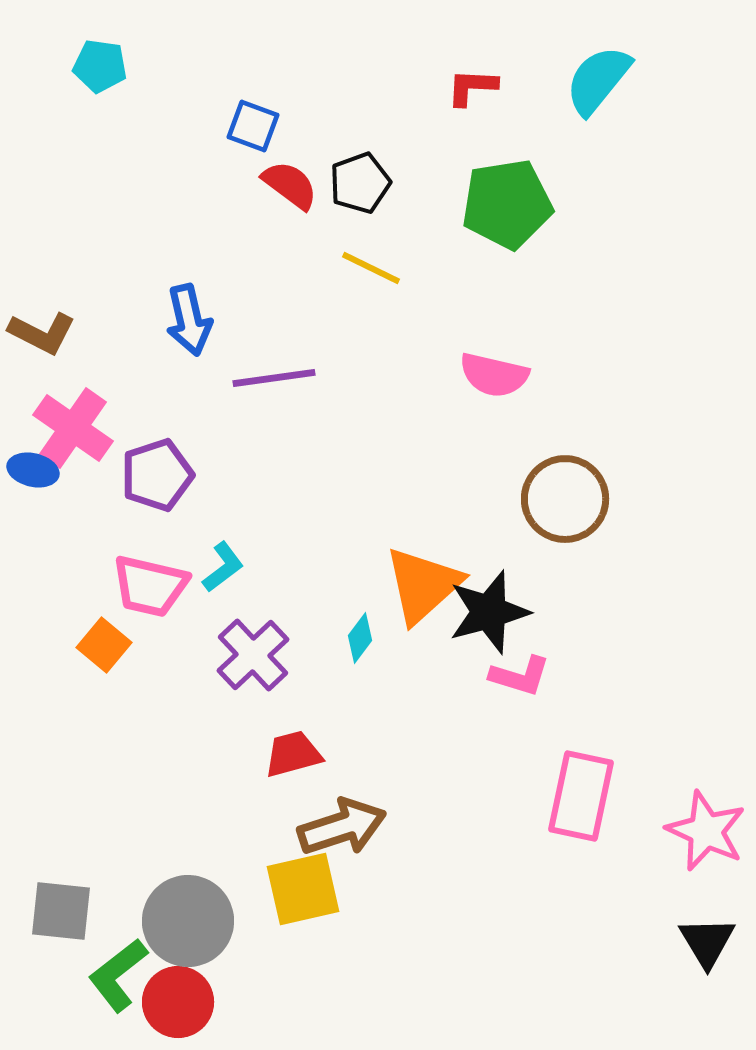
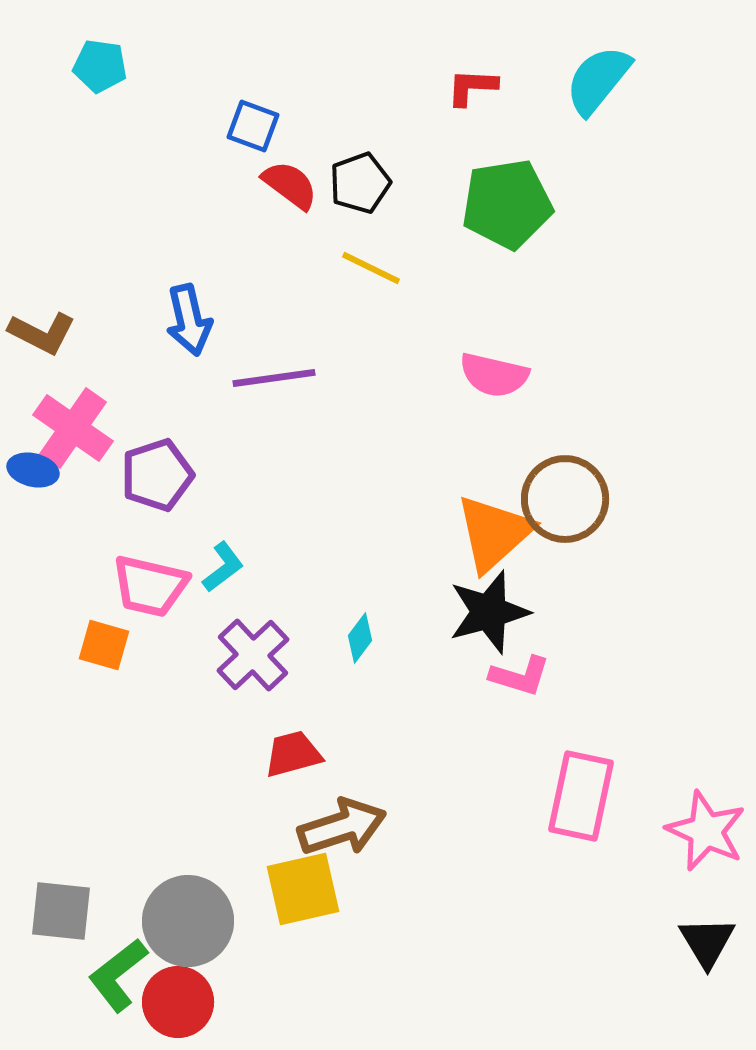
orange triangle: moved 71 px right, 52 px up
orange square: rotated 24 degrees counterclockwise
